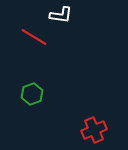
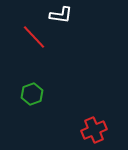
red line: rotated 16 degrees clockwise
